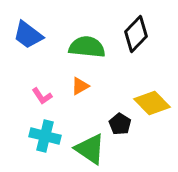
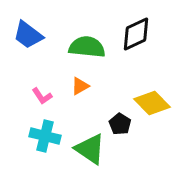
black diamond: rotated 21 degrees clockwise
